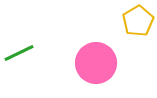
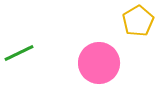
pink circle: moved 3 px right
